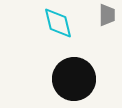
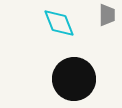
cyan diamond: moved 1 px right; rotated 8 degrees counterclockwise
